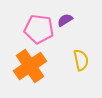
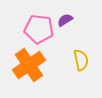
orange cross: moved 1 px left, 1 px up
